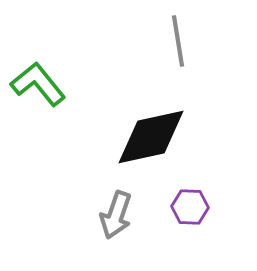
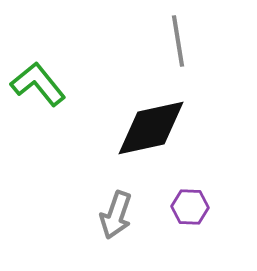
black diamond: moved 9 px up
